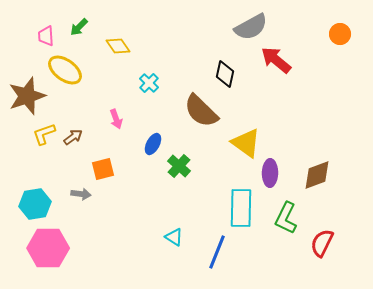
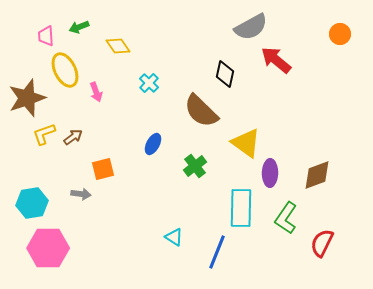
green arrow: rotated 24 degrees clockwise
yellow ellipse: rotated 28 degrees clockwise
brown star: moved 2 px down
pink arrow: moved 20 px left, 27 px up
green cross: moved 16 px right; rotated 10 degrees clockwise
cyan hexagon: moved 3 px left, 1 px up
green L-shape: rotated 8 degrees clockwise
